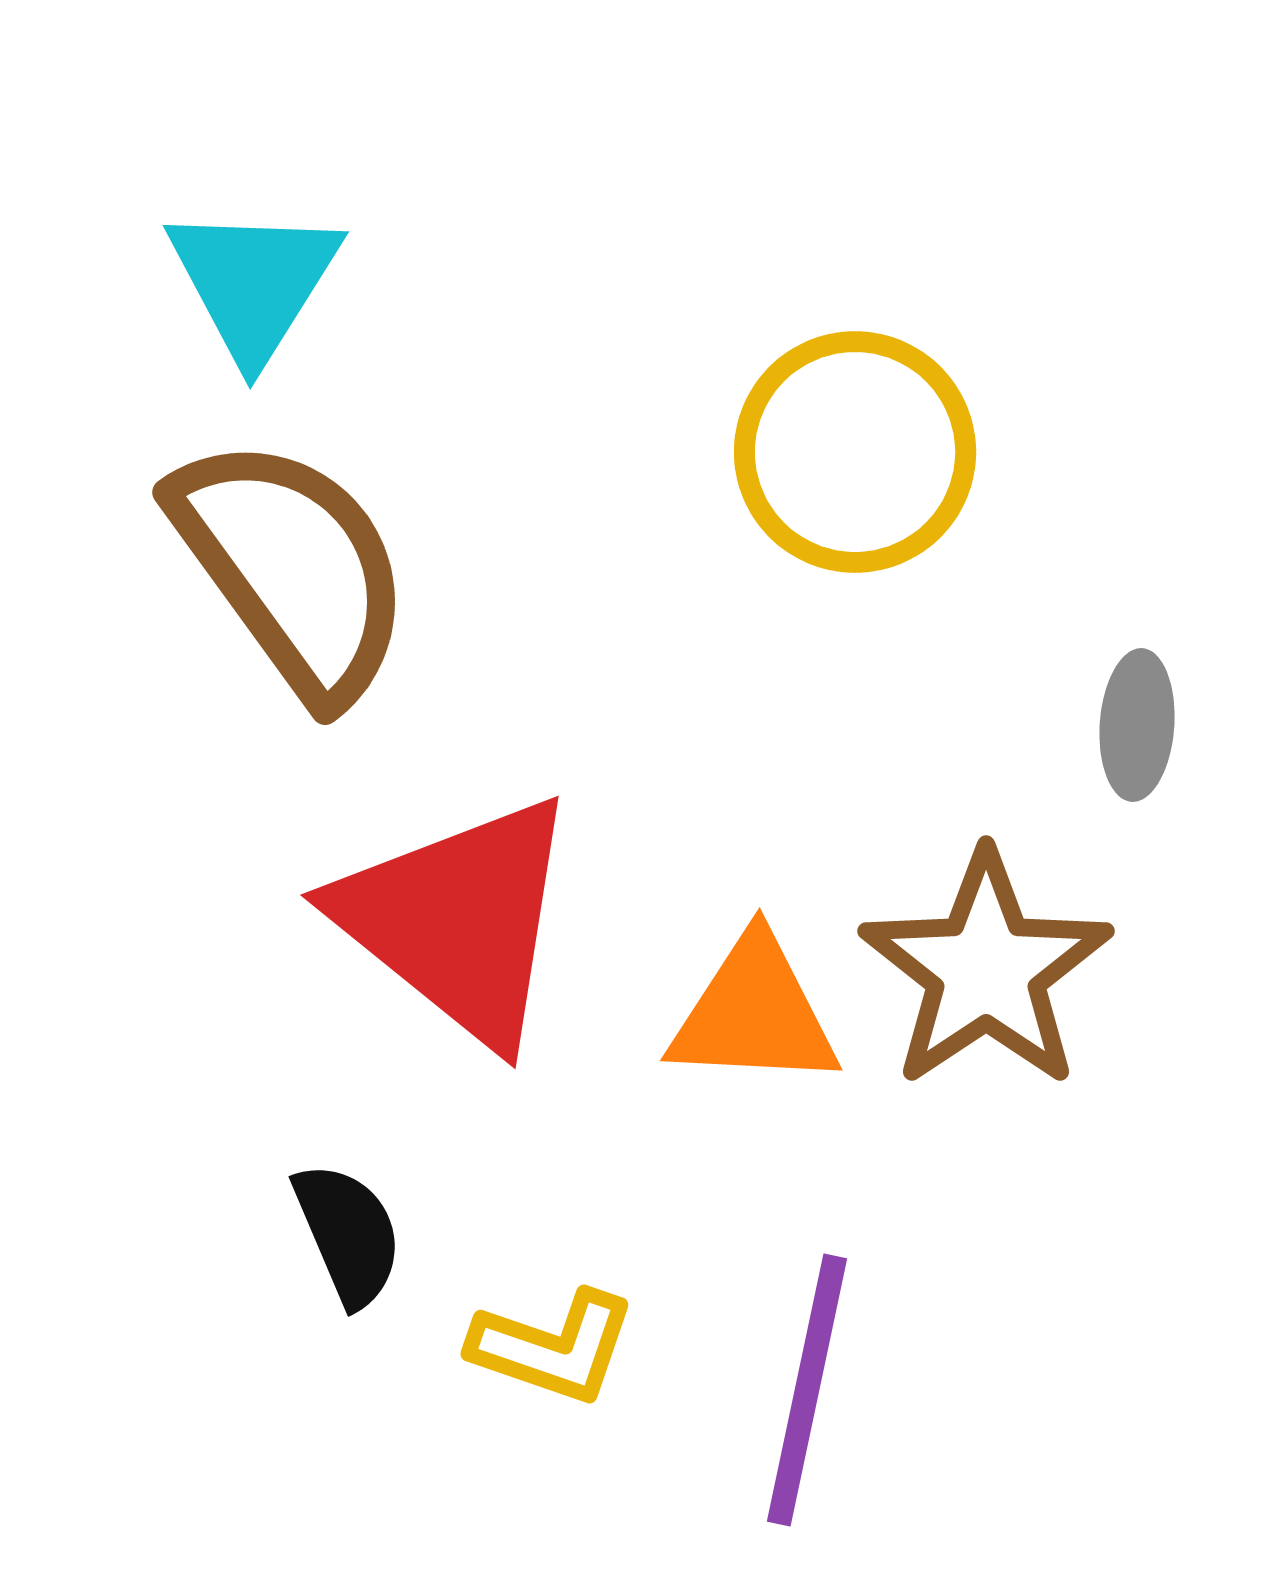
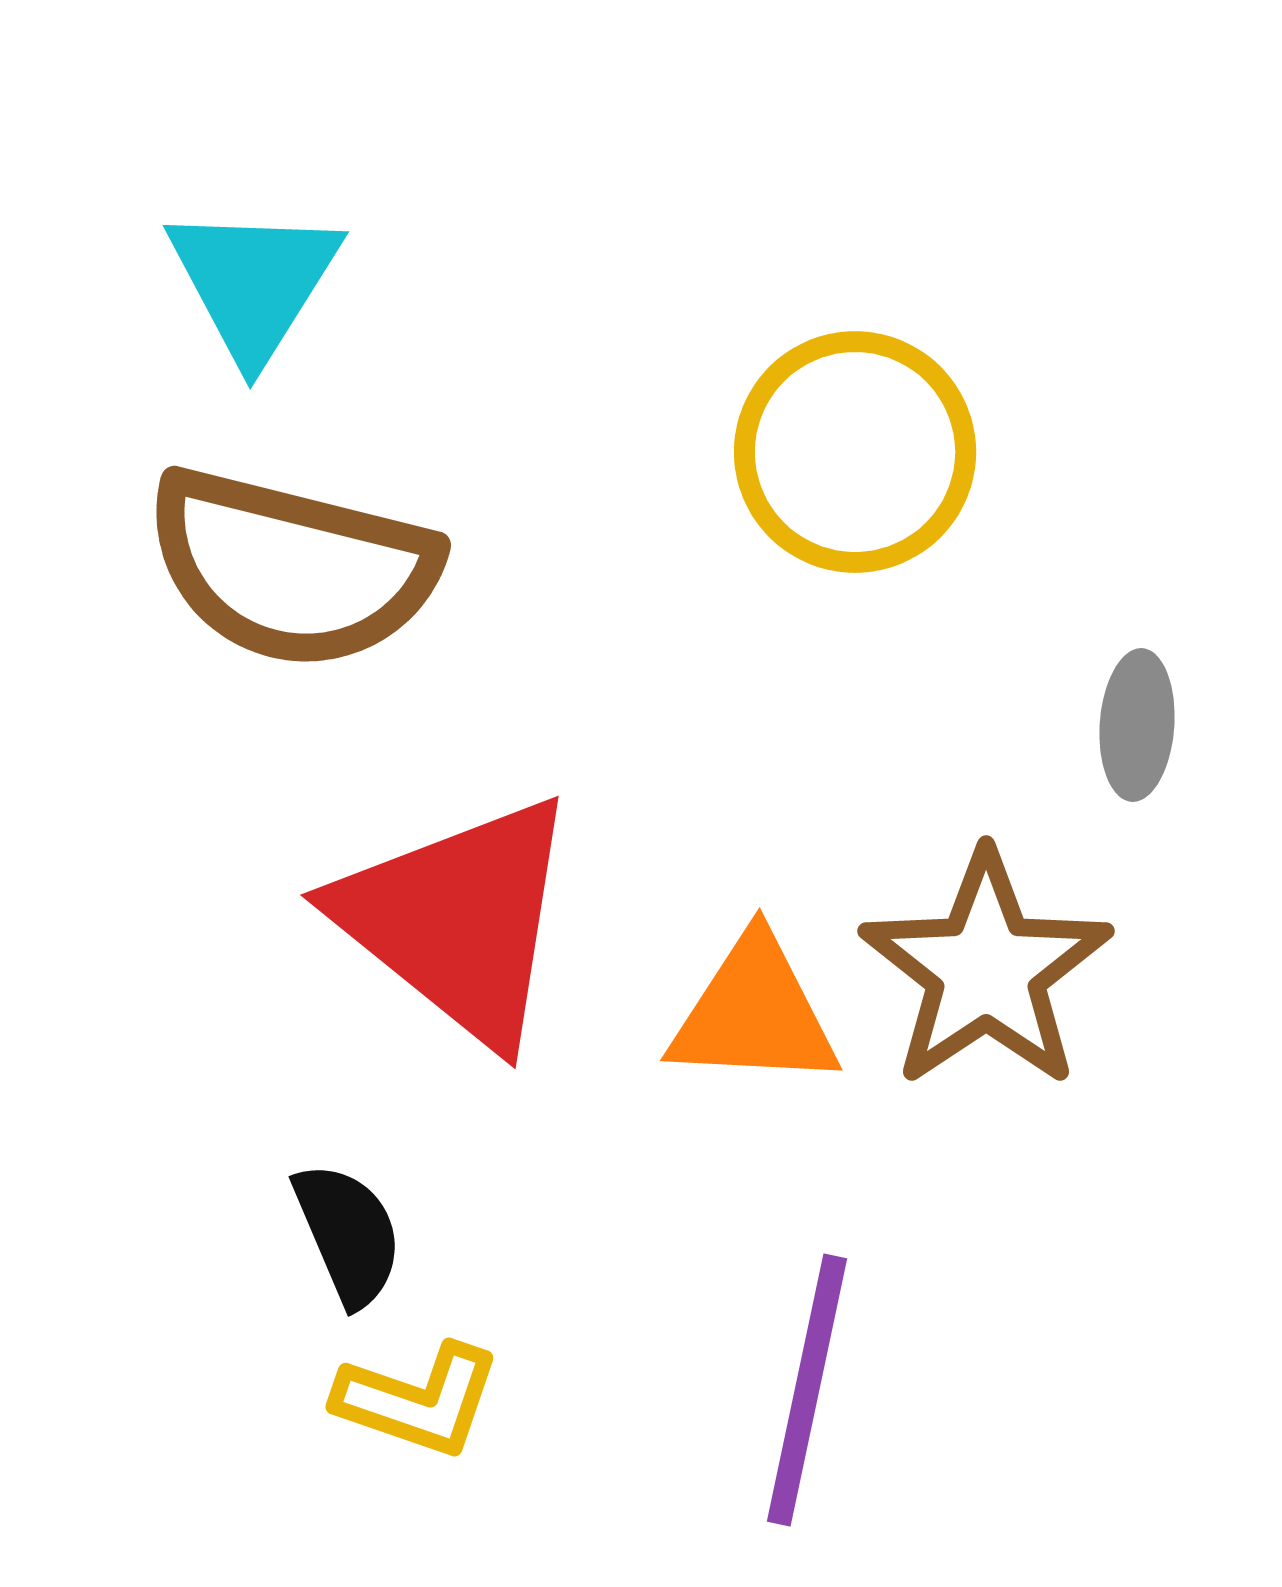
brown semicircle: rotated 140 degrees clockwise
yellow L-shape: moved 135 px left, 53 px down
